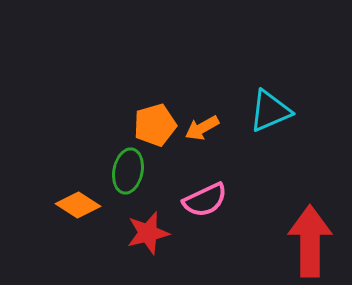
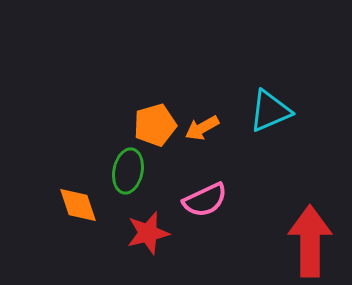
orange diamond: rotated 39 degrees clockwise
